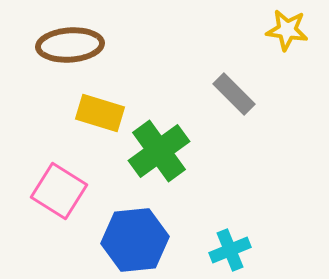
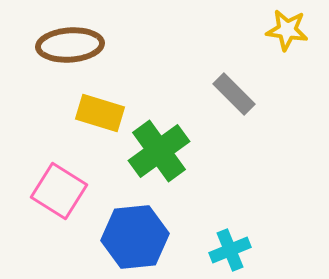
blue hexagon: moved 3 px up
